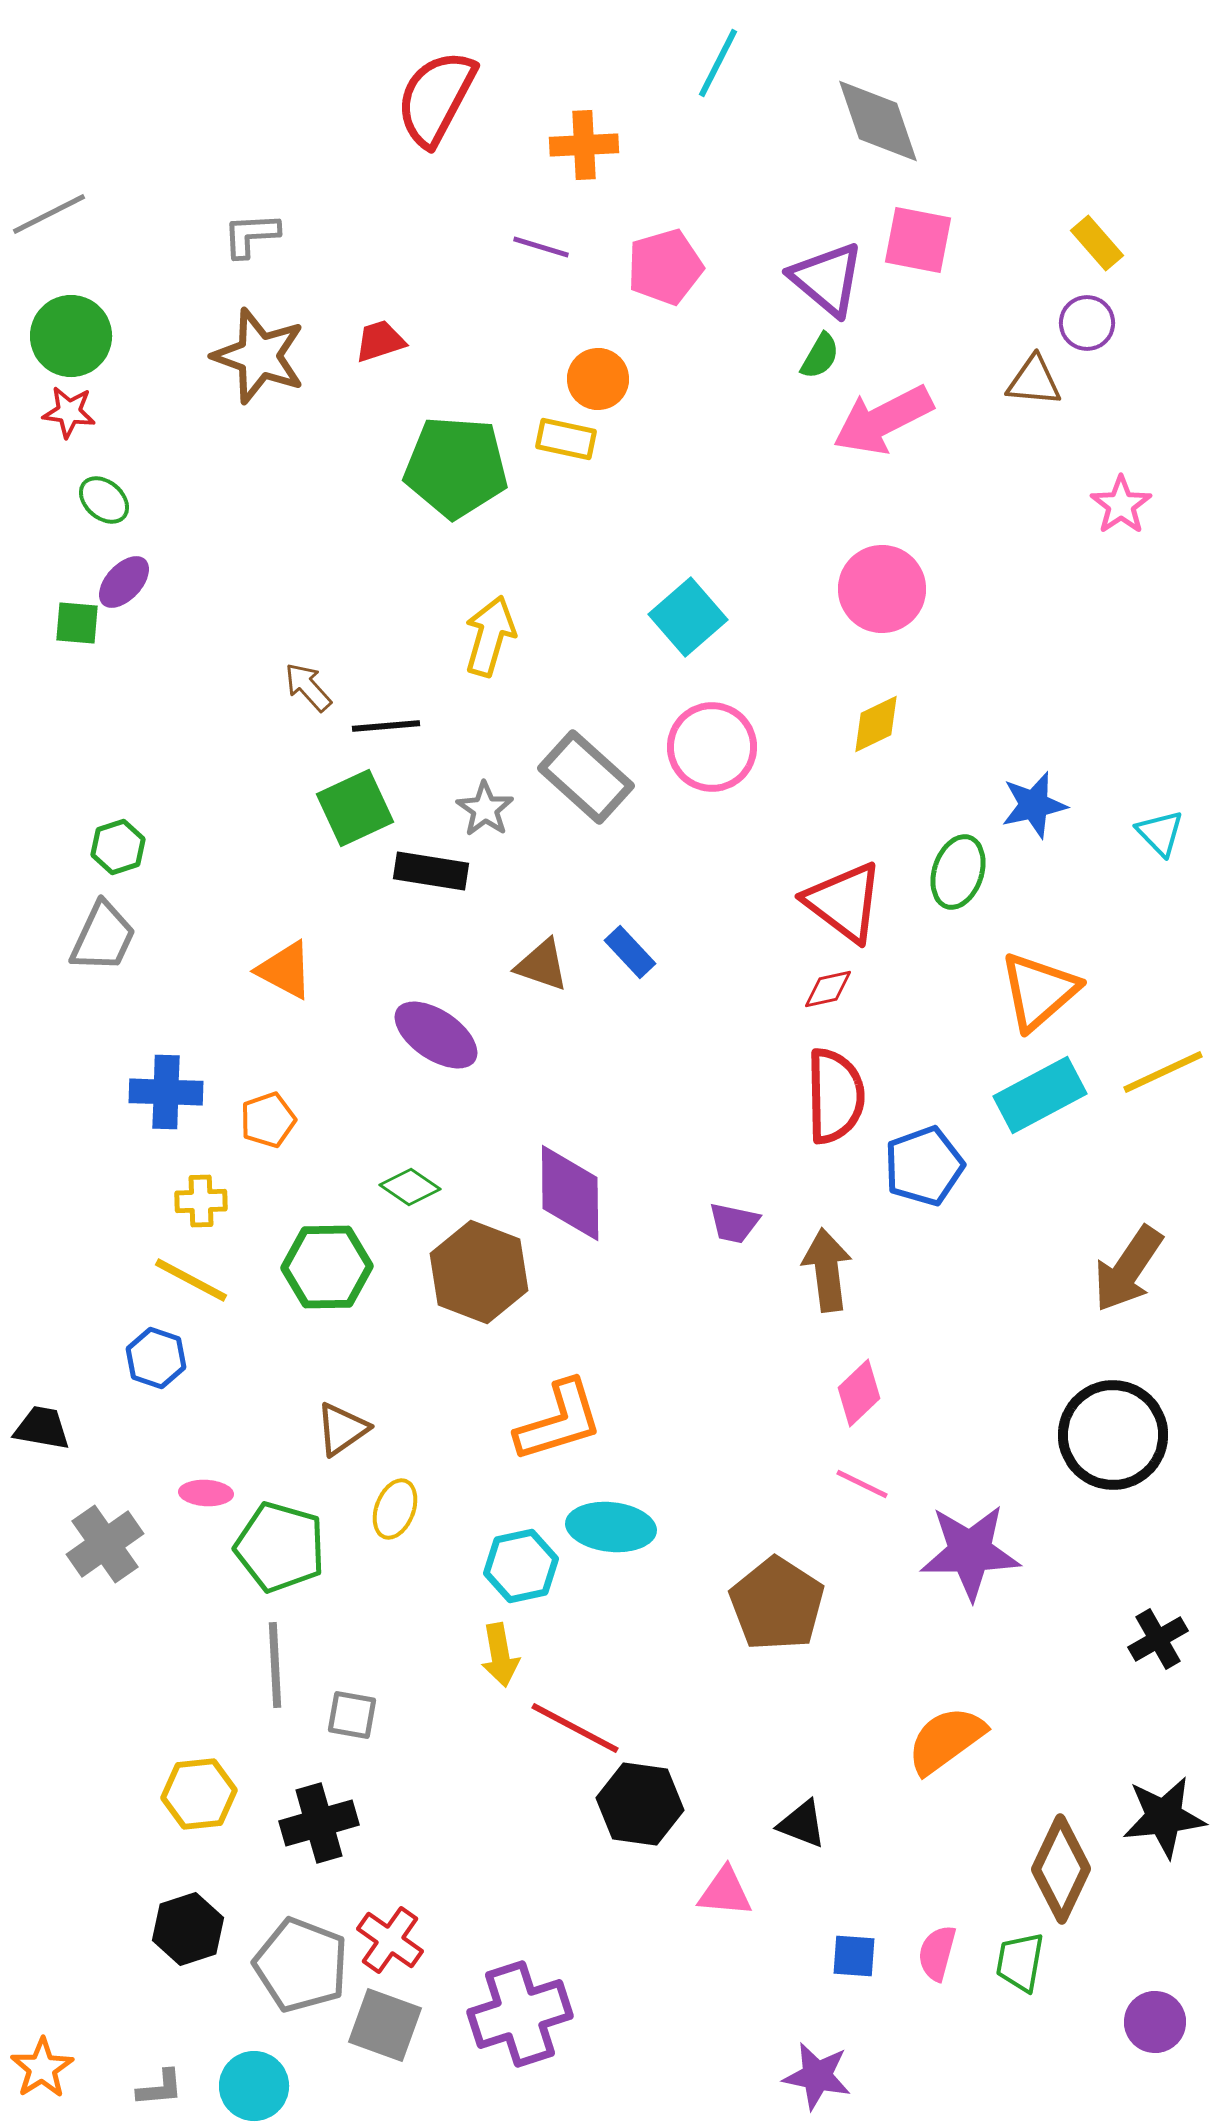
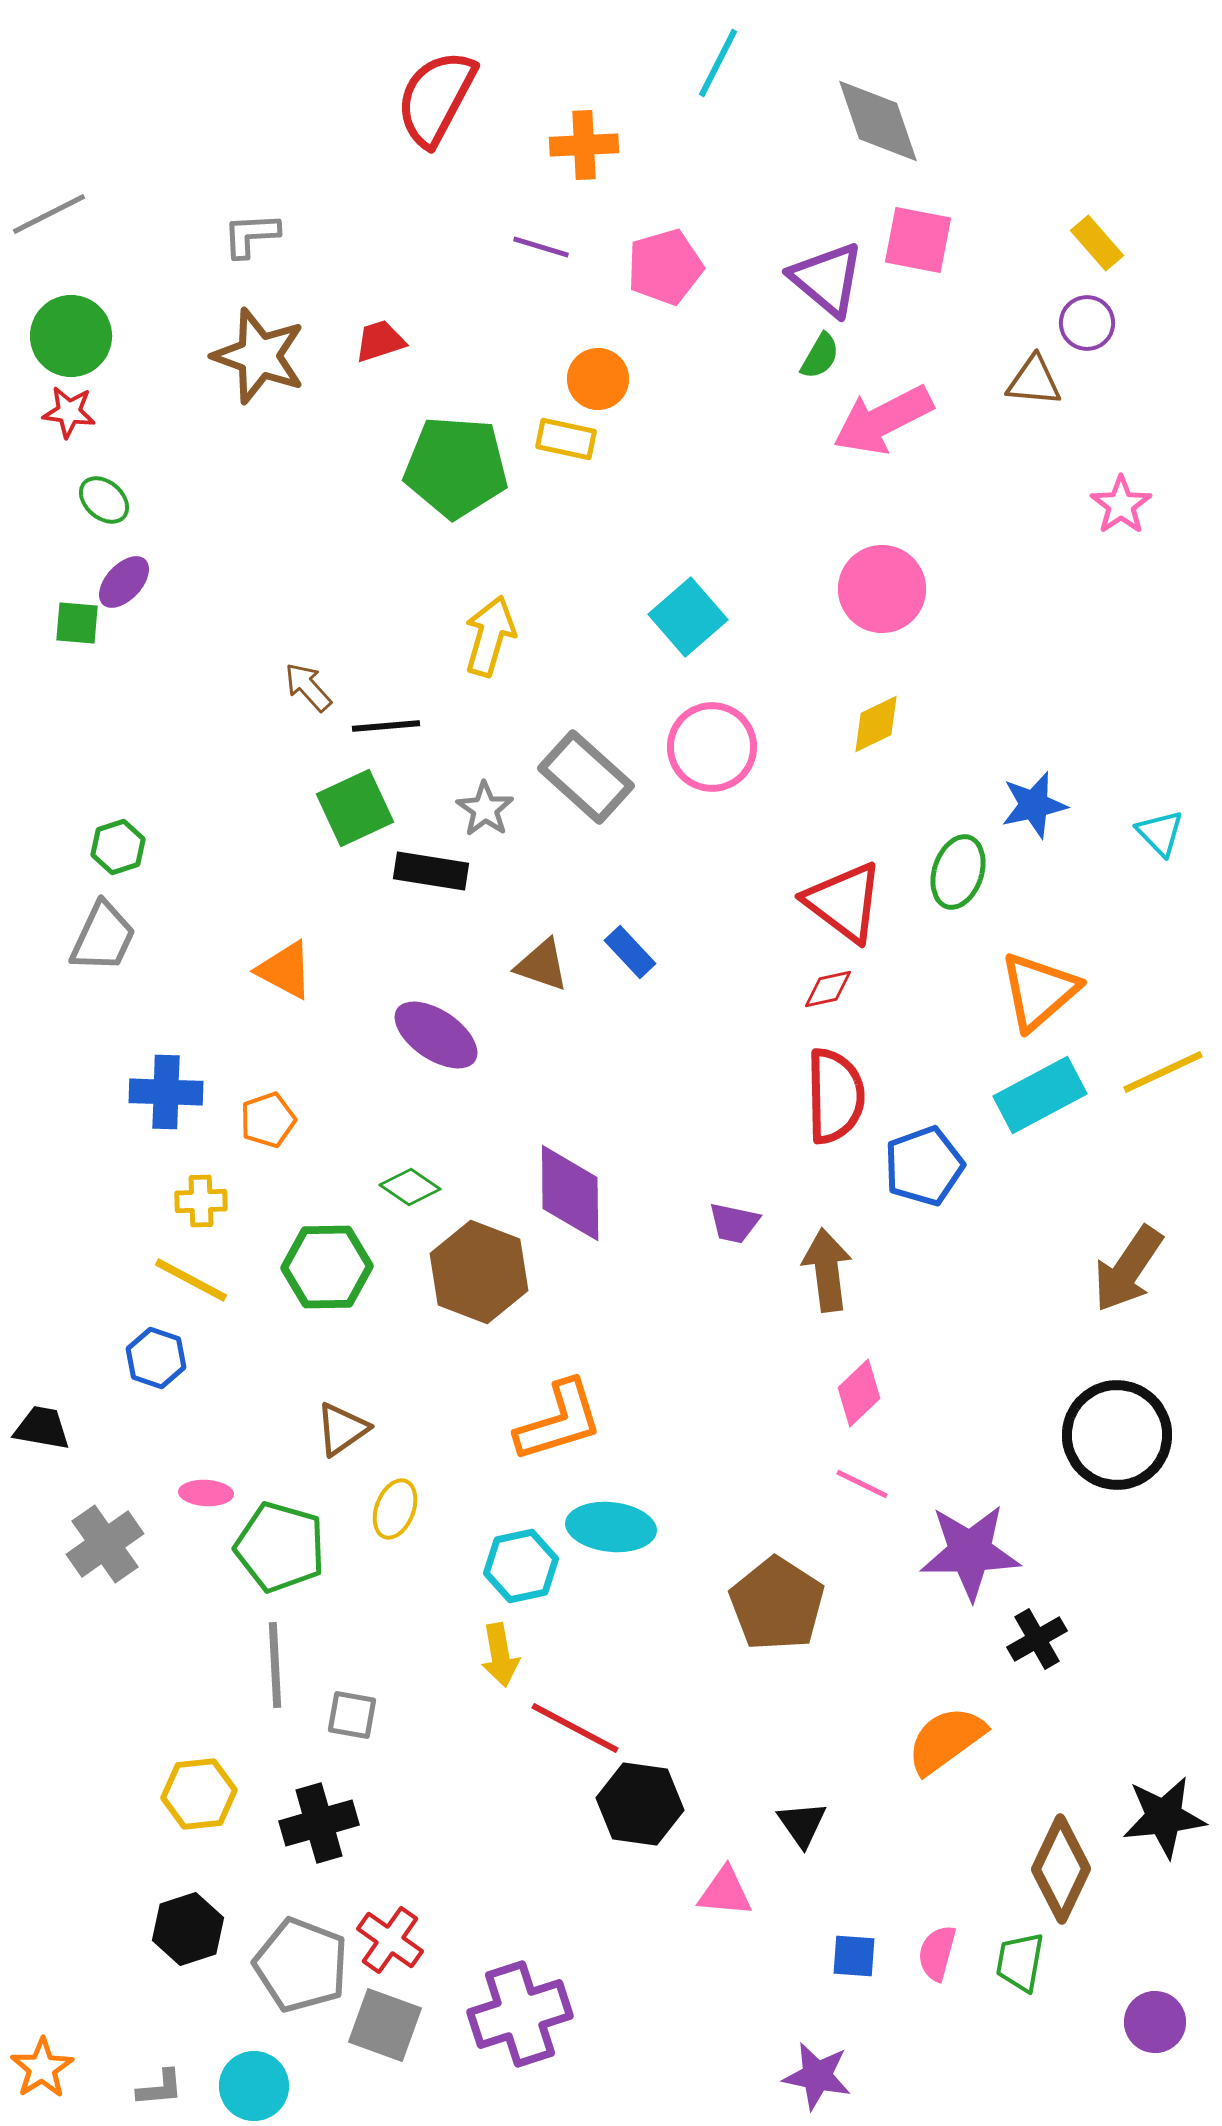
black circle at (1113, 1435): moved 4 px right
black cross at (1158, 1639): moved 121 px left
black triangle at (802, 1824): rotated 34 degrees clockwise
